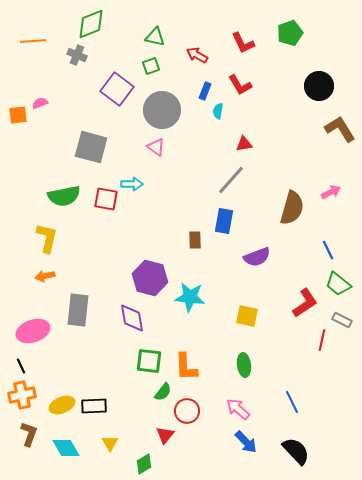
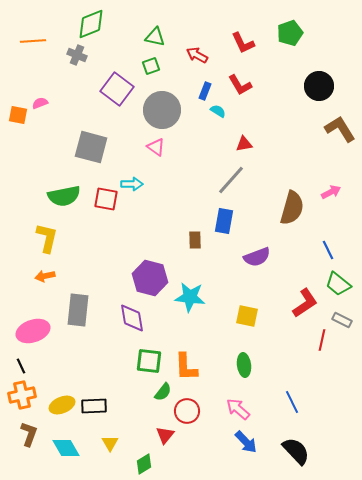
cyan semicircle at (218, 111): rotated 112 degrees clockwise
orange square at (18, 115): rotated 18 degrees clockwise
